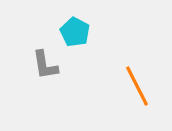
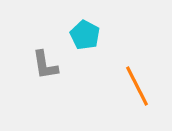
cyan pentagon: moved 10 px right, 3 px down
